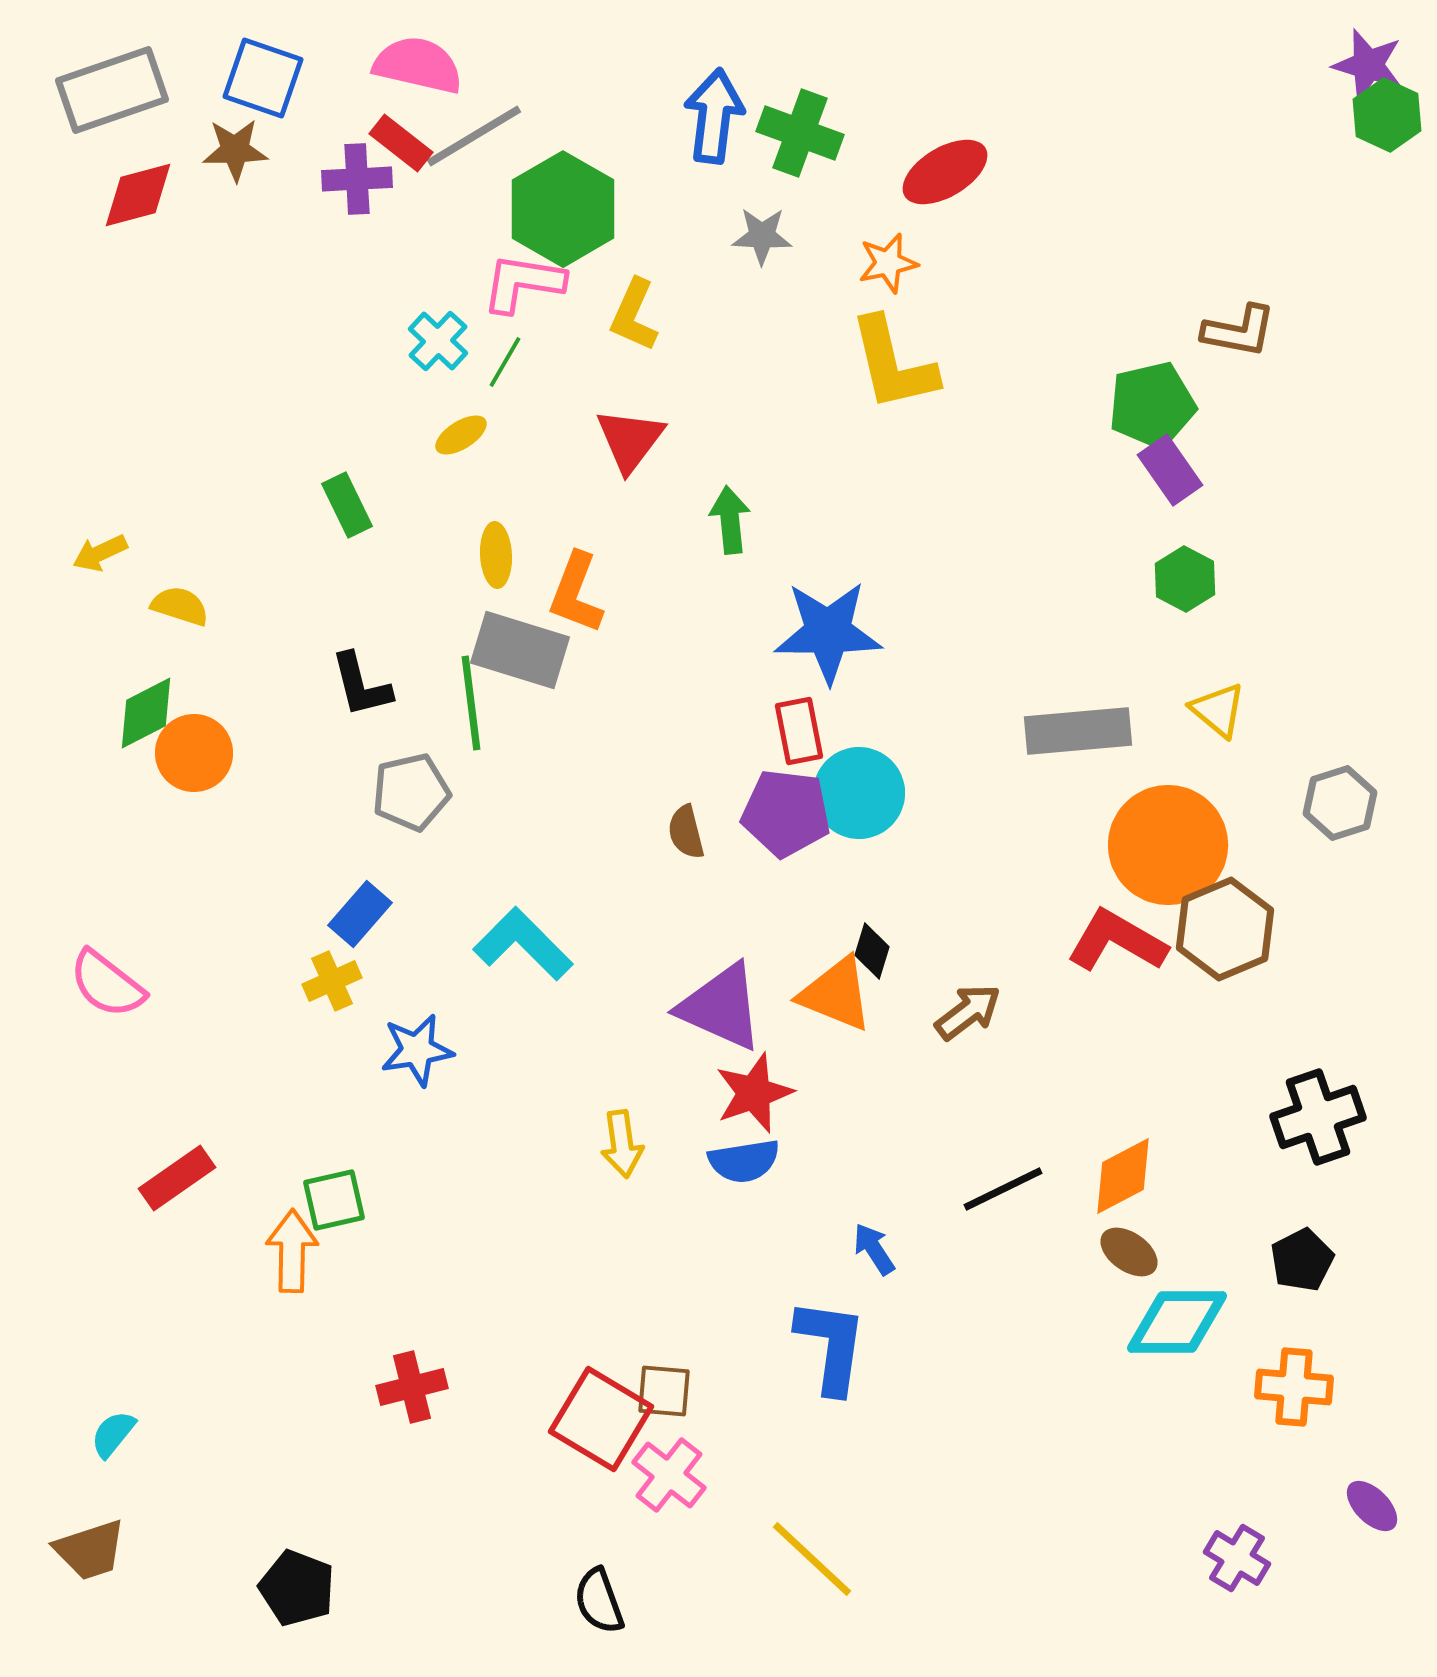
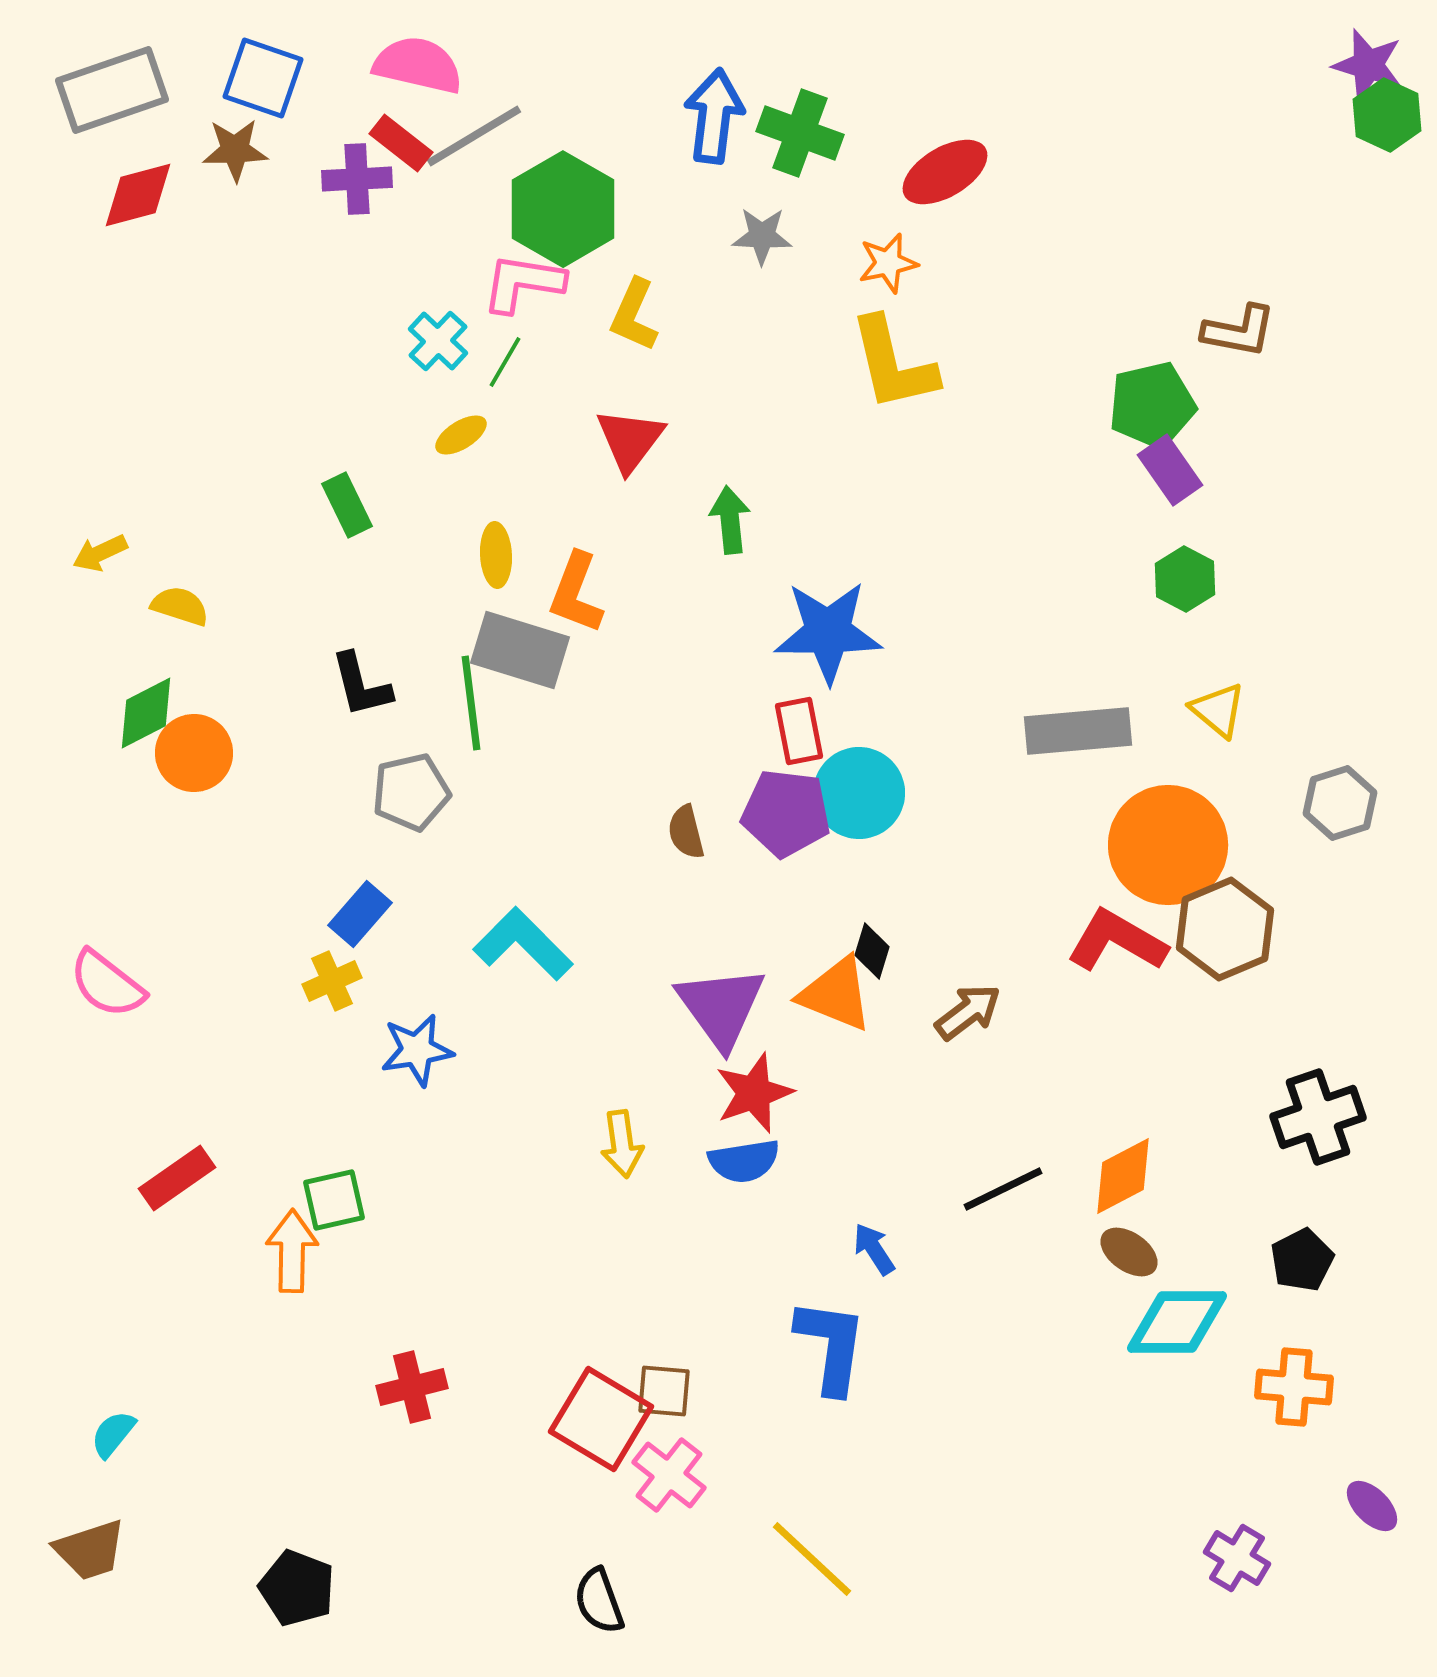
purple triangle at (721, 1007): rotated 30 degrees clockwise
